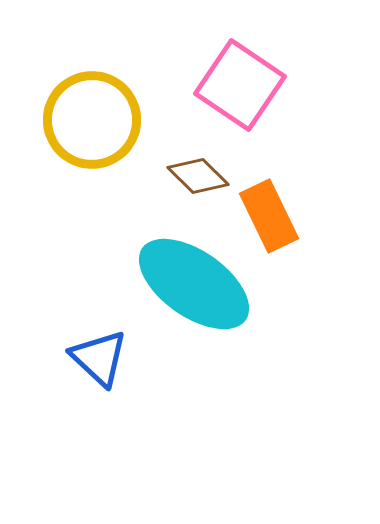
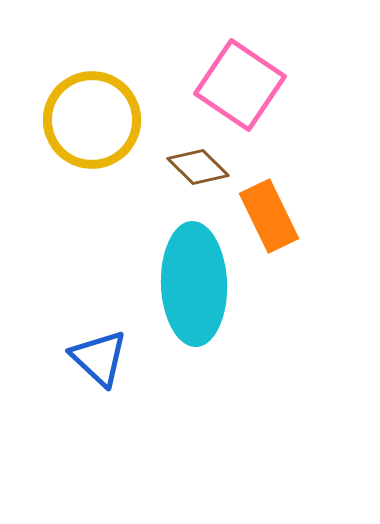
brown diamond: moved 9 px up
cyan ellipse: rotated 53 degrees clockwise
